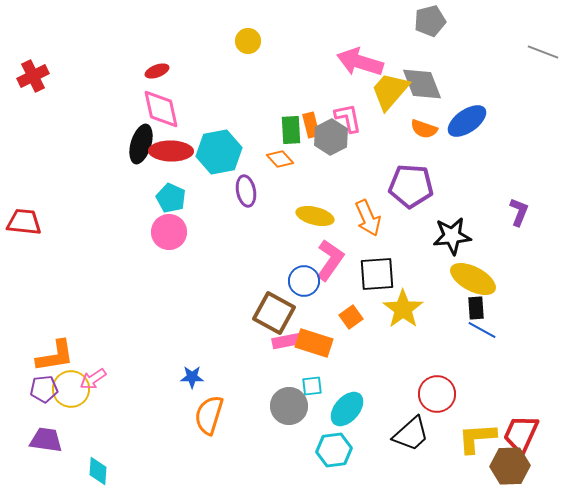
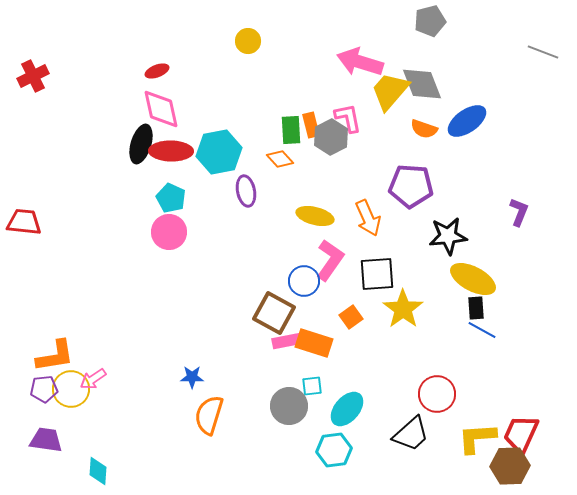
black star at (452, 236): moved 4 px left
